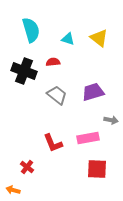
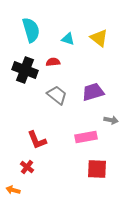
black cross: moved 1 px right, 1 px up
pink rectangle: moved 2 px left, 1 px up
red L-shape: moved 16 px left, 3 px up
